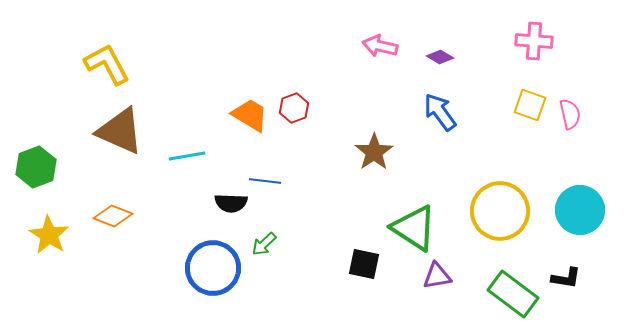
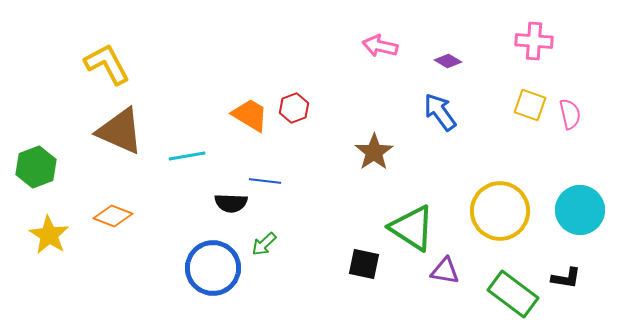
purple diamond: moved 8 px right, 4 px down
green triangle: moved 2 px left
purple triangle: moved 8 px right, 5 px up; rotated 20 degrees clockwise
